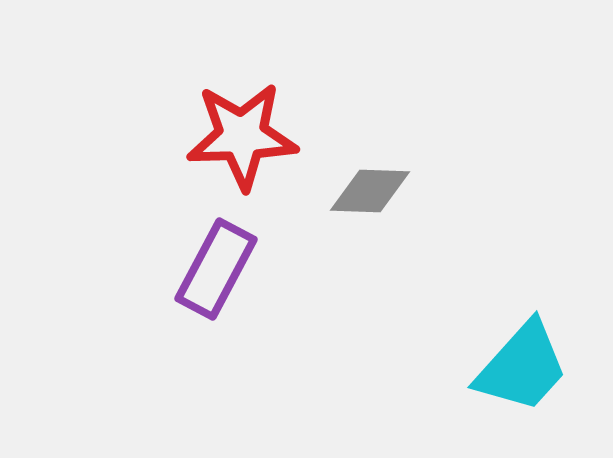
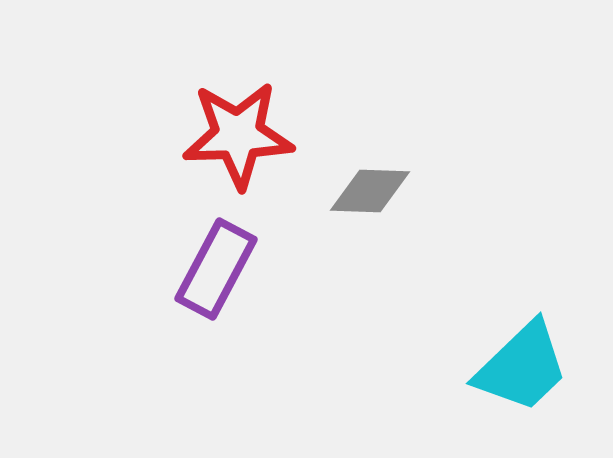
red star: moved 4 px left, 1 px up
cyan trapezoid: rotated 4 degrees clockwise
